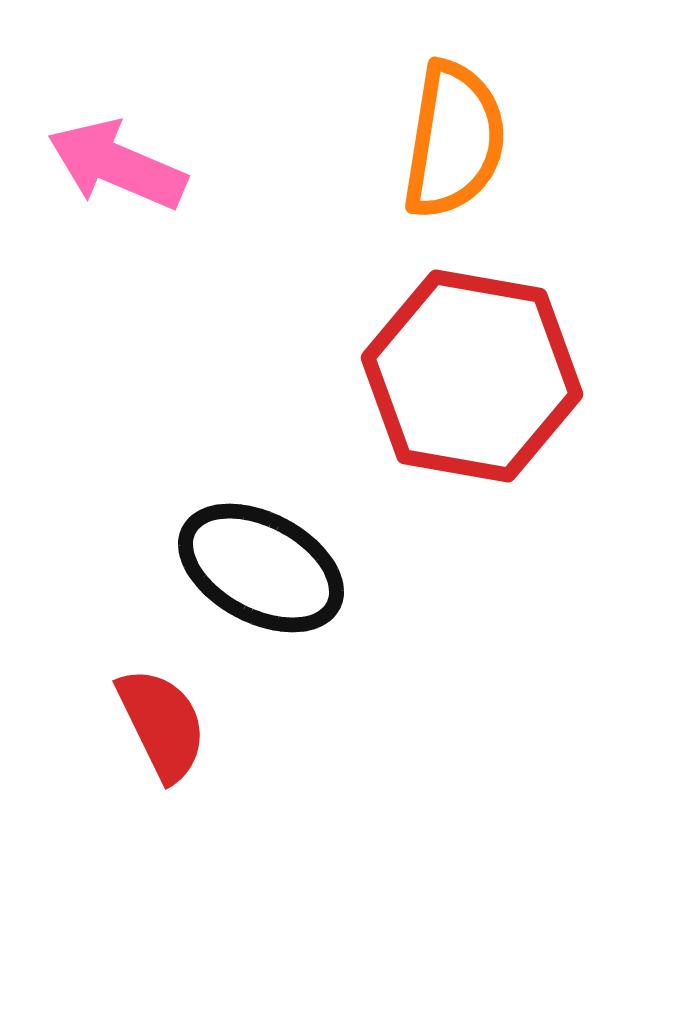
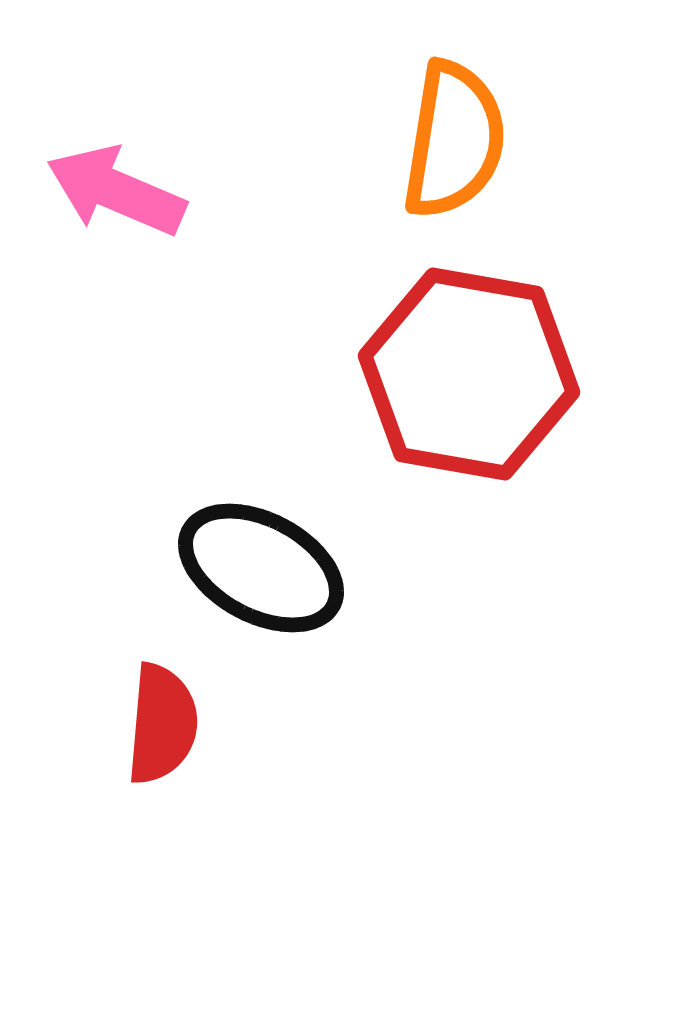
pink arrow: moved 1 px left, 26 px down
red hexagon: moved 3 px left, 2 px up
red semicircle: rotated 31 degrees clockwise
